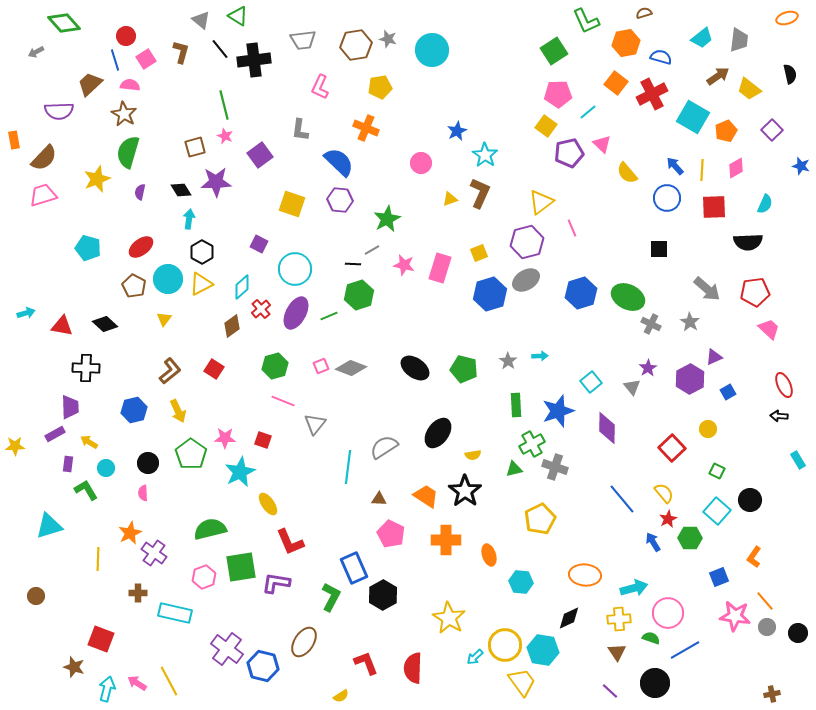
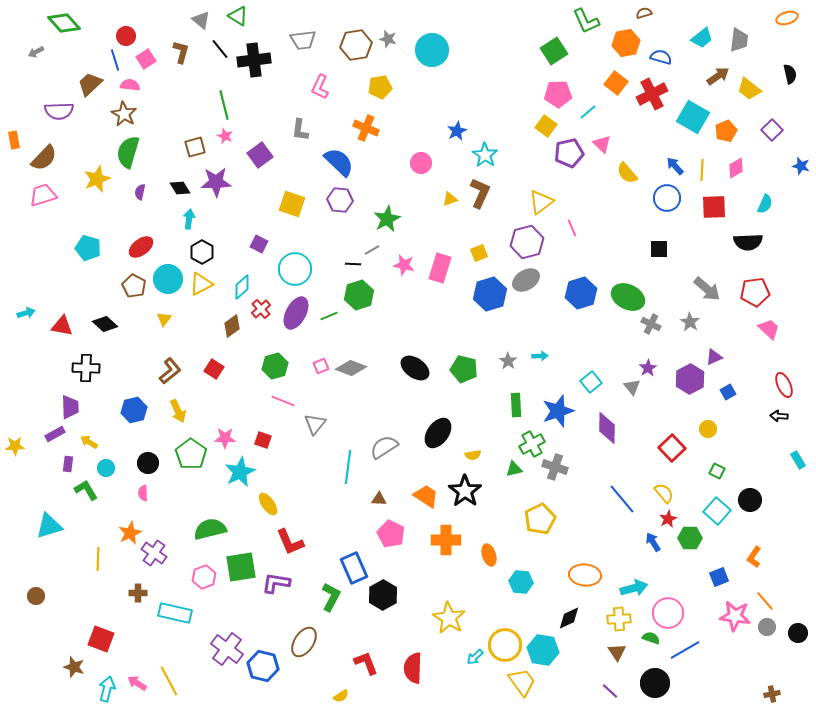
black diamond at (181, 190): moved 1 px left, 2 px up
